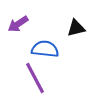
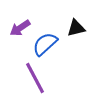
purple arrow: moved 2 px right, 4 px down
blue semicircle: moved 5 px up; rotated 48 degrees counterclockwise
